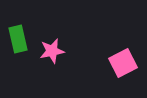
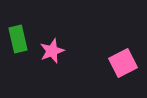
pink star: rotated 10 degrees counterclockwise
